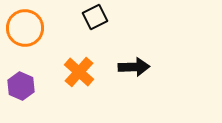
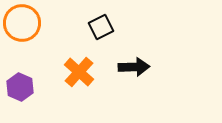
black square: moved 6 px right, 10 px down
orange circle: moved 3 px left, 5 px up
purple hexagon: moved 1 px left, 1 px down
